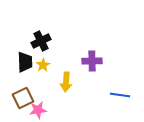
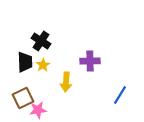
black cross: rotated 30 degrees counterclockwise
purple cross: moved 2 px left
blue line: rotated 66 degrees counterclockwise
